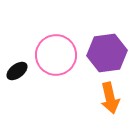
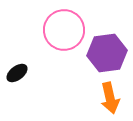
pink circle: moved 8 px right, 25 px up
black ellipse: moved 2 px down
